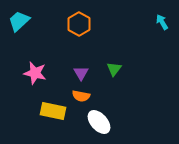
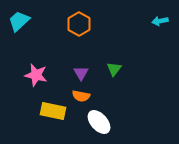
cyan arrow: moved 2 px left, 1 px up; rotated 70 degrees counterclockwise
pink star: moved 1 px right, 2 px down
